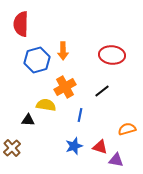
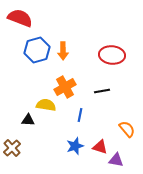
red semicircle: moved 1 px left, 6 px up; rotated 110 degrees clockwise
blue hexagon: moved 10 px up
black line: rotated 28 degrees clockwise
orange semicircle: rotated 66 degrees clockwise
blue star: moved 1 px right
